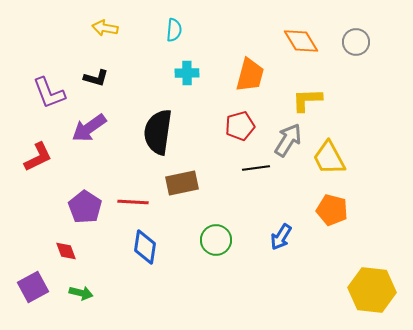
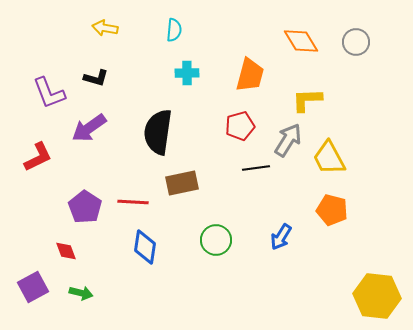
yellow hexagon: moved 5 px right, 6 px down
